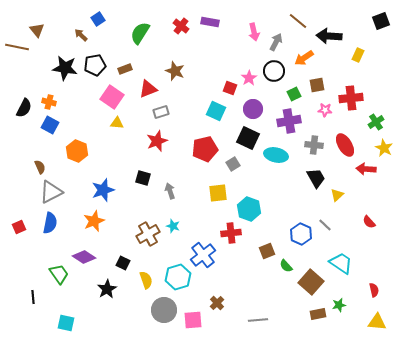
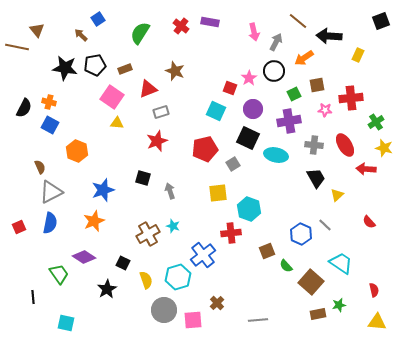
yellow star at (384, 148): rotated 12 degrees counterclockwise
